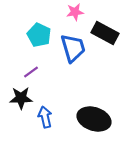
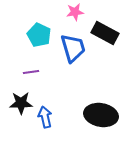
purple line: rotated 28 degrees clockwise
black star: moved 5 px down
black ellipse: moved 7 px right, 4 px up; rotated 8 degrees counterclockwise
